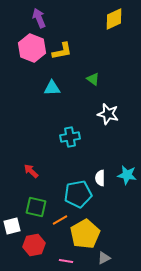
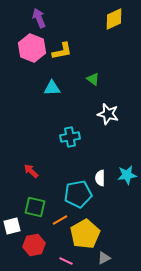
cyan star: rotated 18 degrees counterclockwise
green square: moved 1 px left
pink line: rotated 16 degrees clockwise
